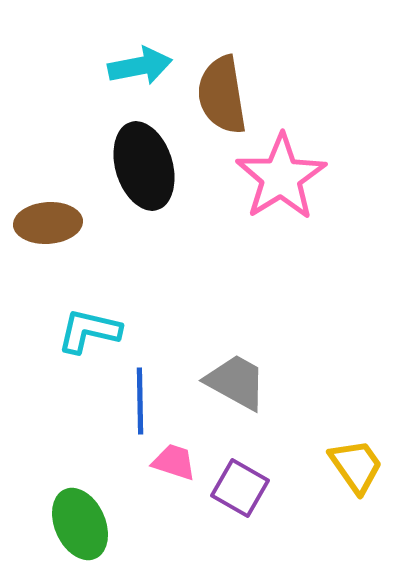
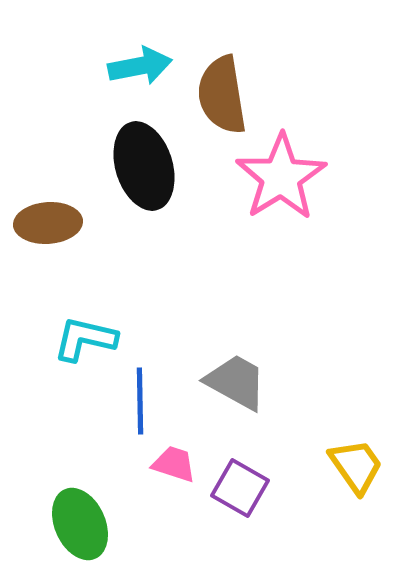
cyan L-shape: moved 4 px left, 8 px down
pink trapezoid: moved 2 px down
